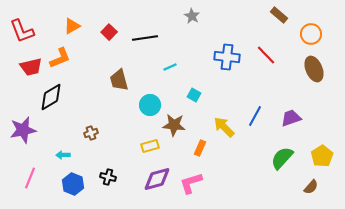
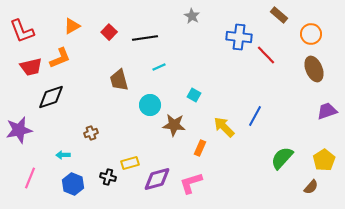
blue cross: moved 12 px right, 20 px up
cyan line: moved 11 px left
black diamond: rotated 12 degrees clockwise
purple trapezoid: moved 36 px right, 7 px up
purple star: moved 4 px left
yellow rectangle: moved 20 px left, 17 px down
yellow pentagon: moved 2 px right, 4 px down
